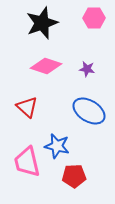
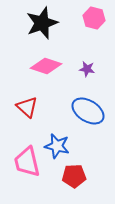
pink hexagon: rotated 15 degrees clockwise
blue ellipse: moved 1 px left
